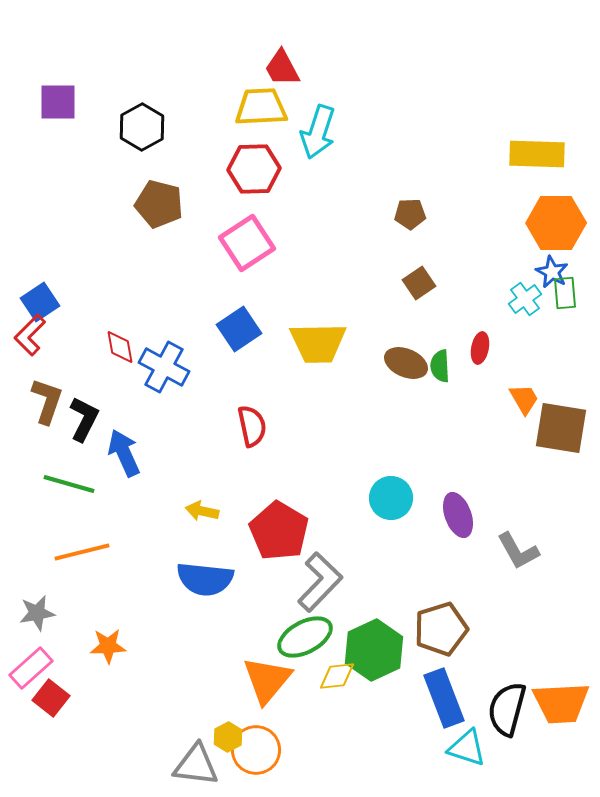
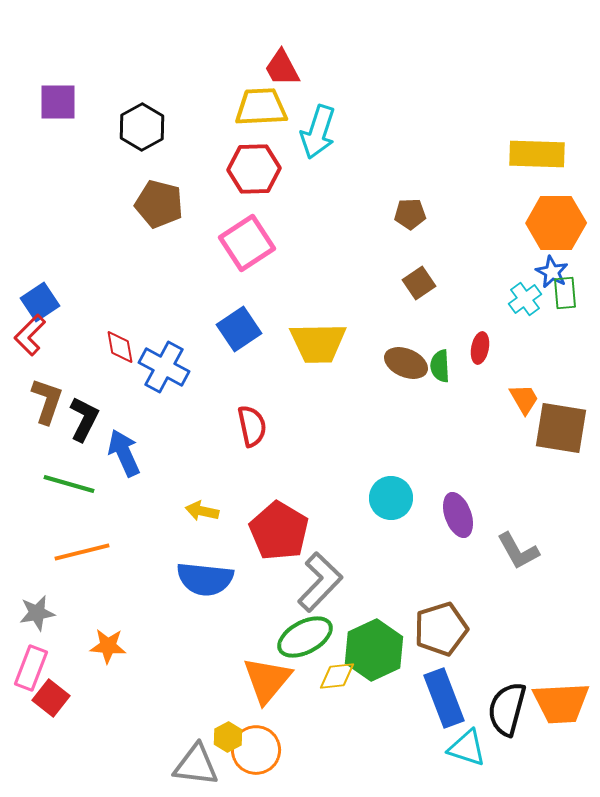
orange star at (108, 646): rotated 6 degrees clockwise
pink rectangle at (31, 668): rotated 27 degrees counterclockwise
